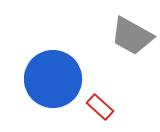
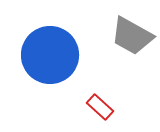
blue circle: moved 3 px left, 24 px up
